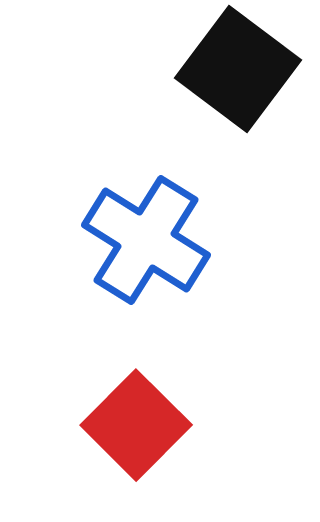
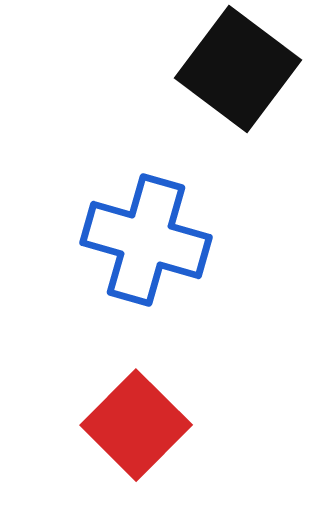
blue cross: rotated 16 degrees counterclockwise
